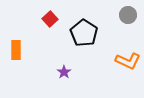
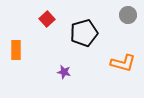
red square: moved 3 px left
black pentagon: rotated 24 degrees clockwise
orange L-shape: moved 5 px left, 2 px down; rotated 10 degrees counterclockwise
purple star: rotated 24 degrees counterclockwise
